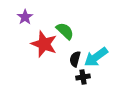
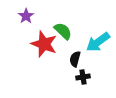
purple star: moved 1 px right, 1 px up
green semicircle: moved 2 px left
cyan arrow: moved 2 px right, 15 px up
